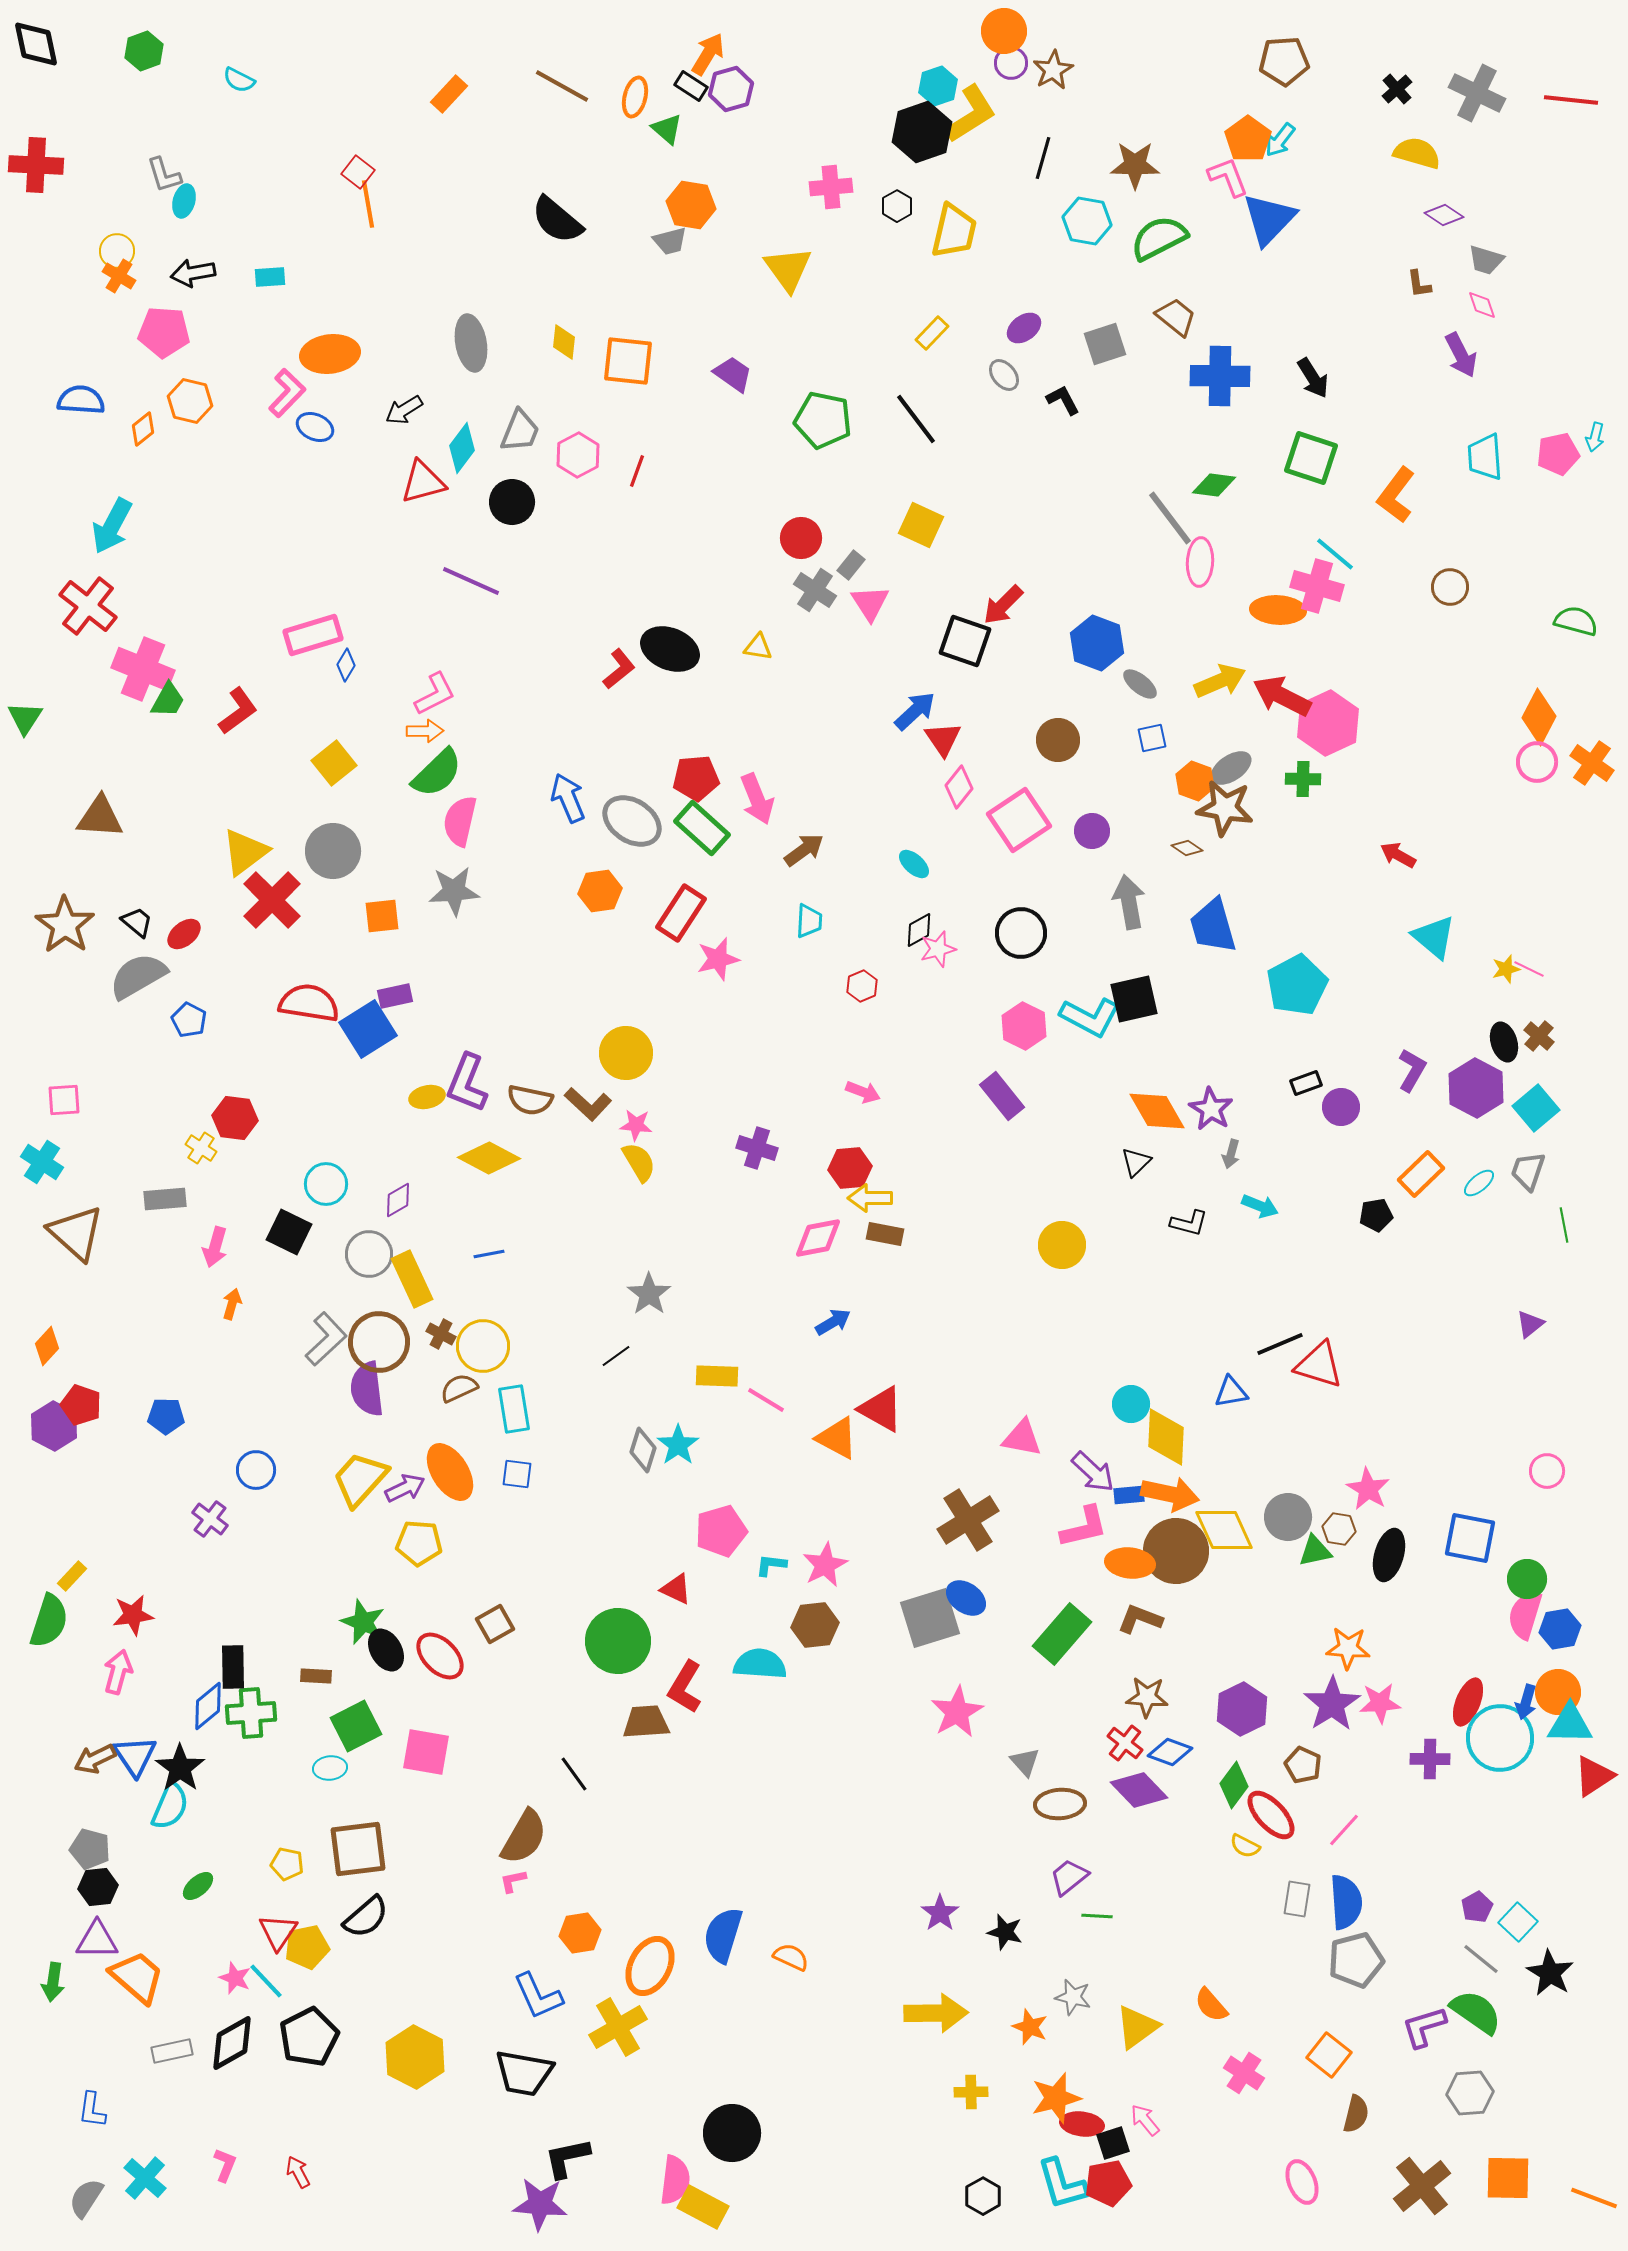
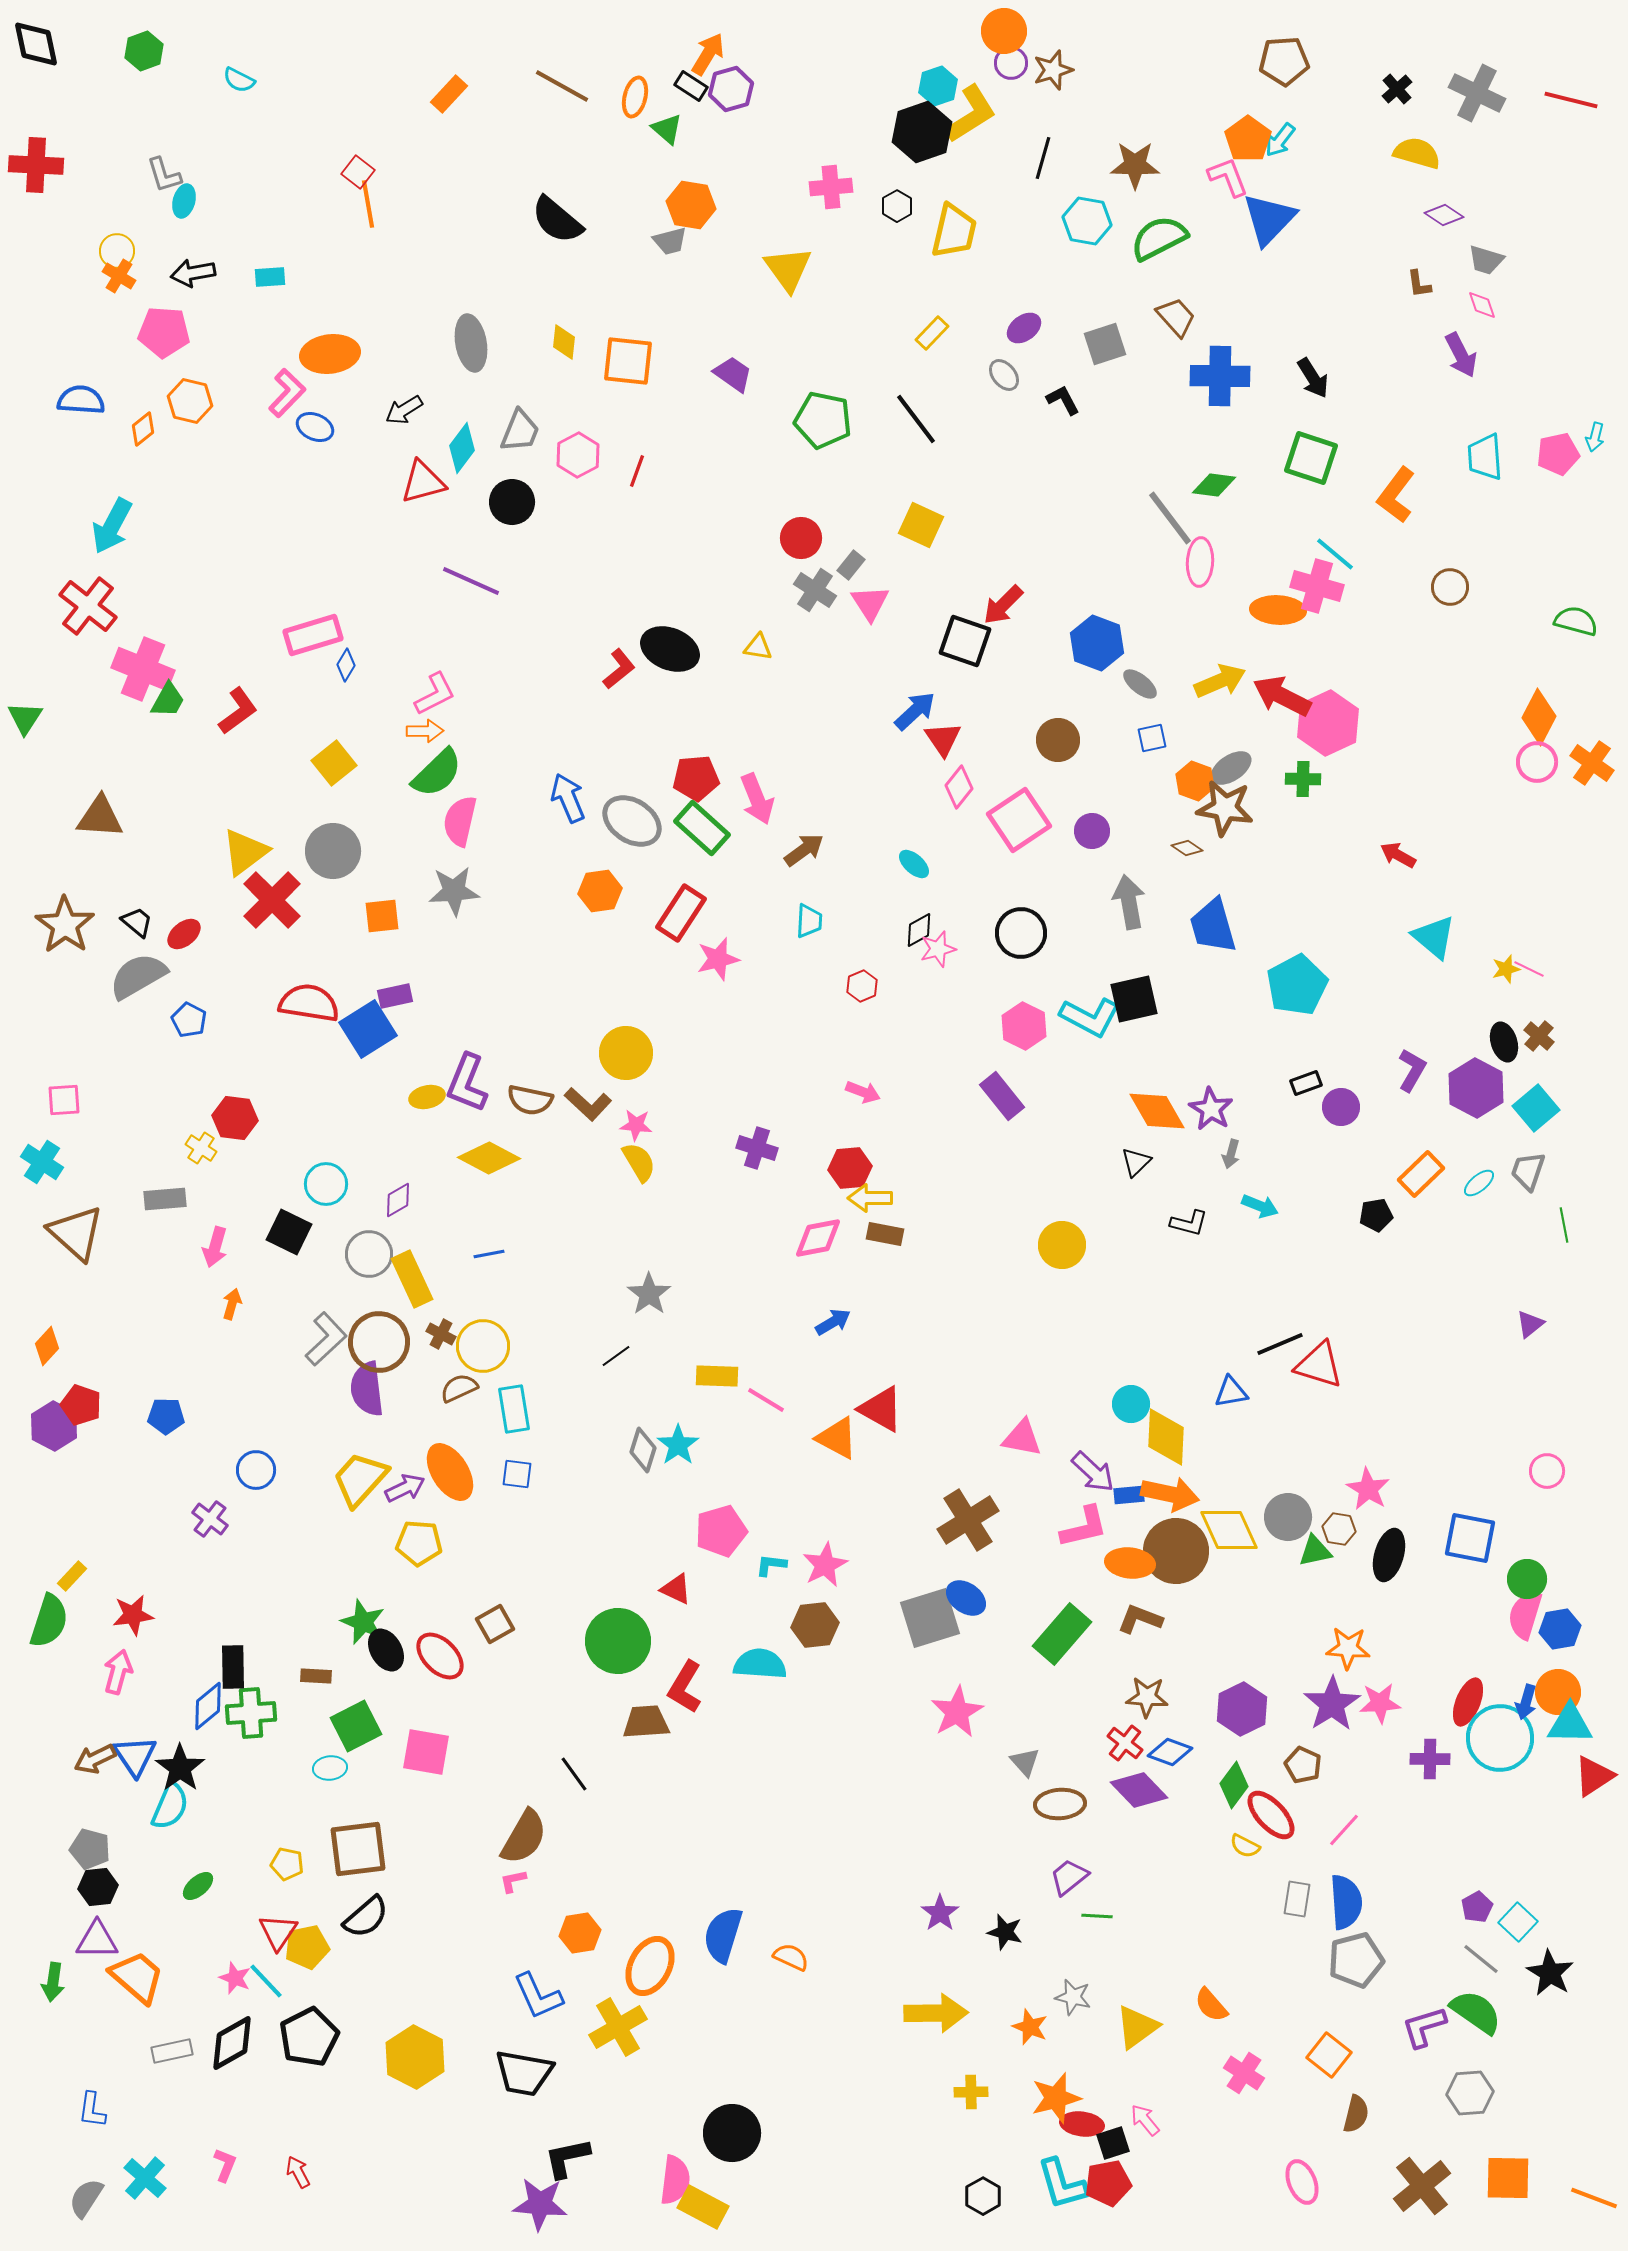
brown star at (1053, 70): rotated 12 degrees clockwise
red line at (1571, 100): rotated 8 degrees clockwise
brown trapezoid at (1176, 317): rotated 9 degrees clockwise
yellow diamond at (1224, 1530): moved 5 px right
